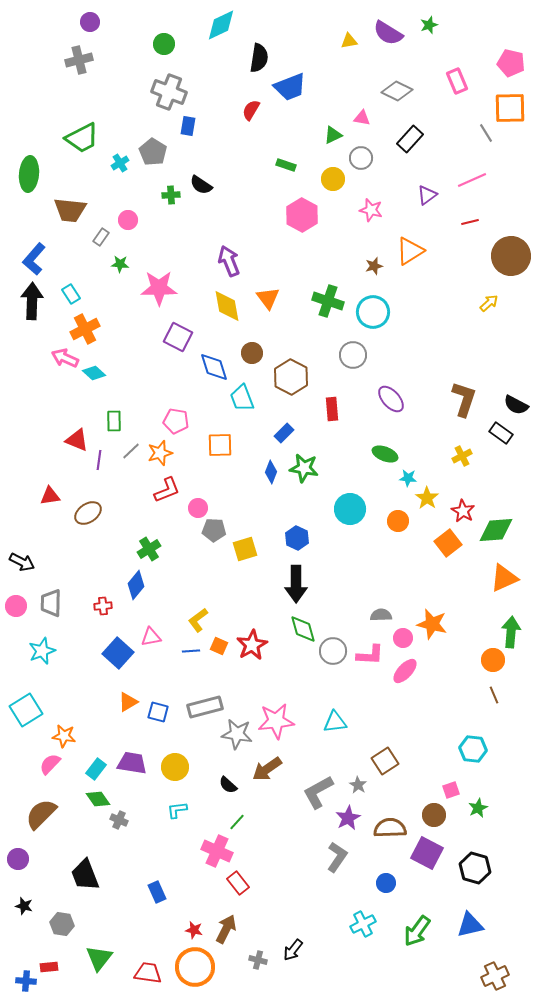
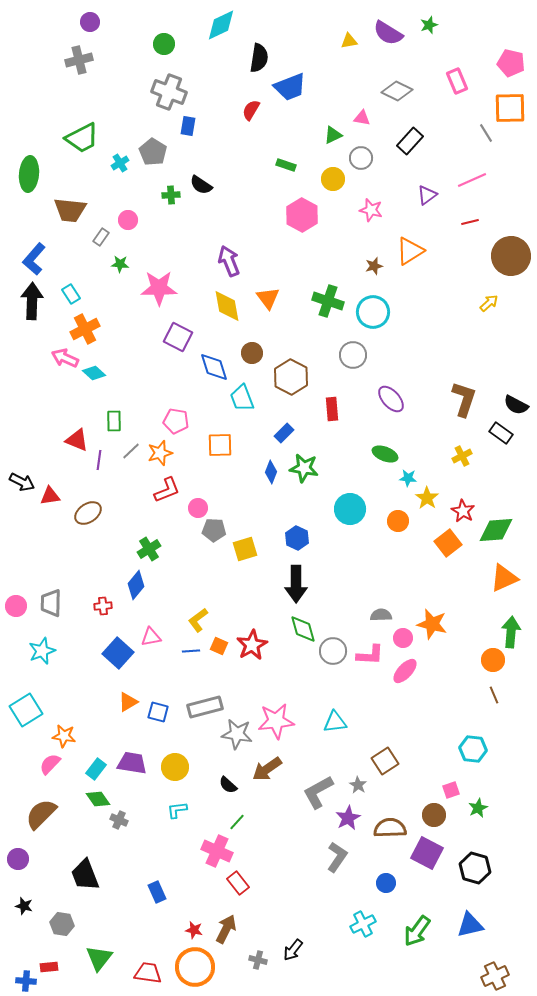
black rectangle at (410, 139): moved 2 px down
black arrow at (22, 562): moved 80 px up
